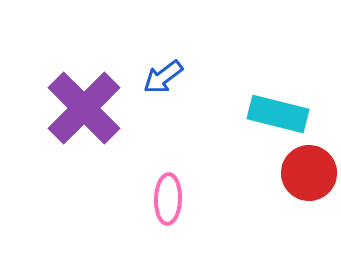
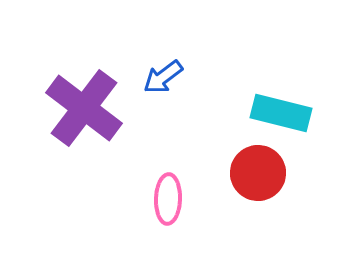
purple cross: rotated 8 degrees counterclockwise
cyan rectangle: moved 3 px right, 1 px up
red circle: moved 51 px left
